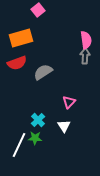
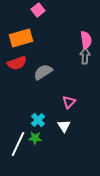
white line: moved 1 px left, 1 px up
